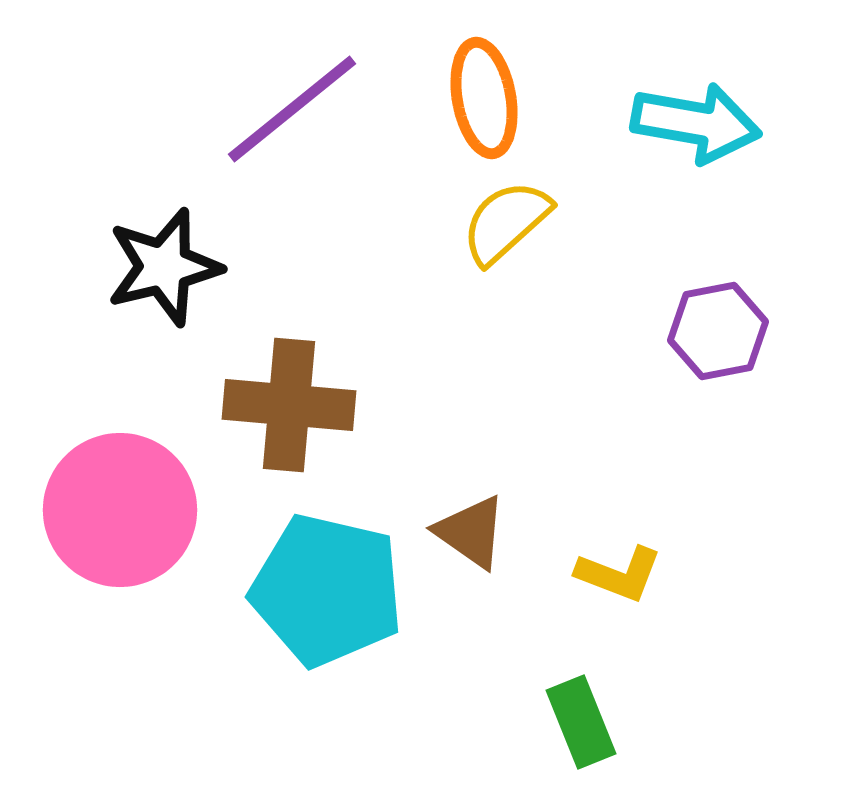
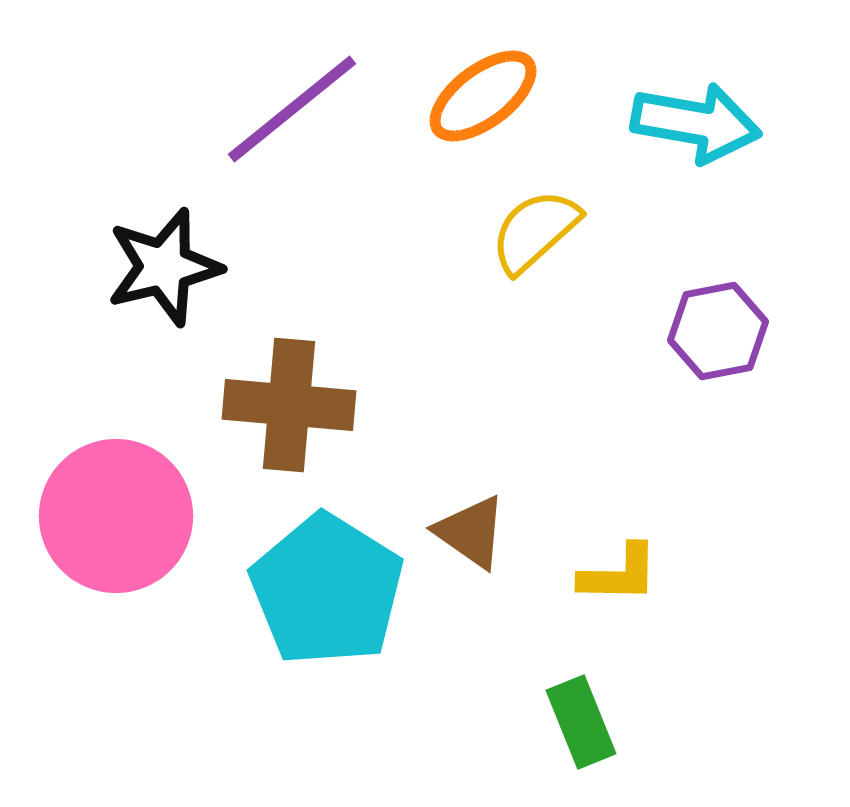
orange ellipse: moved 1 px left, 2 px up; rotated 63 degrees clockwise
yellow semicircle: moved 29 px right, 9 px down
pink circle: moved 4 px left, 6 px down
yellow L-shape: rotated 20 degrees counterclockwise
cyan pentagon: rotated 19 degrees clockwise
